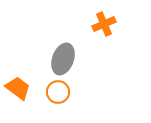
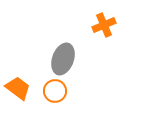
orange cross: moved 1 px down
orange circle: moved 3 px left, 1 px up
